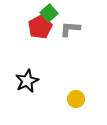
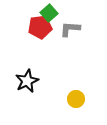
red pentagon: rotated 20 degrees clockwise
